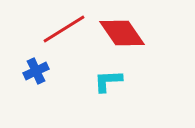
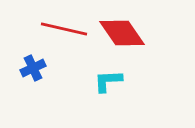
red line: rotated 45 degrees clockwise
blue cross: moved 3 px left, 3 px up
